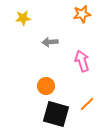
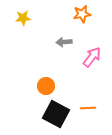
gray arrow: moved 14 px right
pink arrow: moved 10 px right, 4 px up; rotated 55 degrees clockwise
orange line: moved 1 px right, 4 px down; rotated 42 degrees clockwise
black square: rotated 12 degrees clockwise
